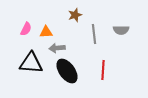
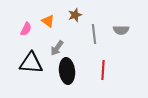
orange triangle: moved 2 px right, 11 px up; rotated 40 degrees clockwise
gray arrow: rotated 49 degrees counterclockwise
black ellipse: rotated 30 degrees clockwise
